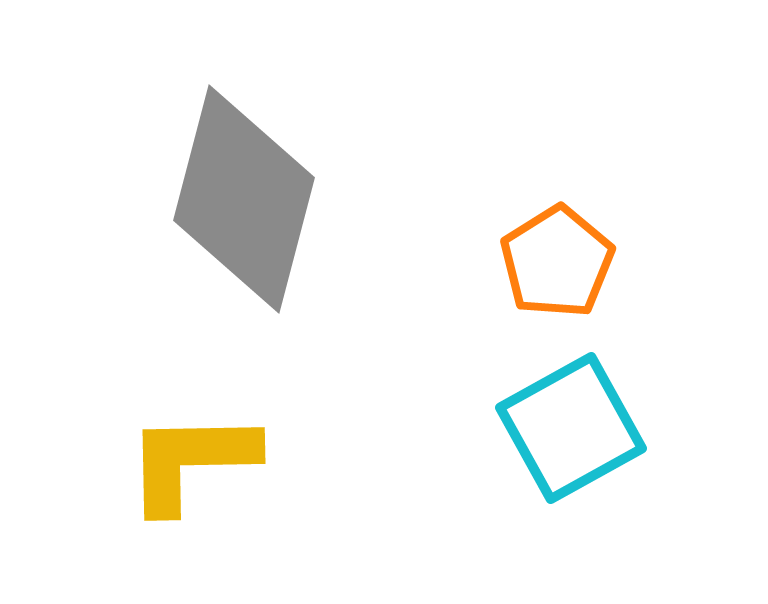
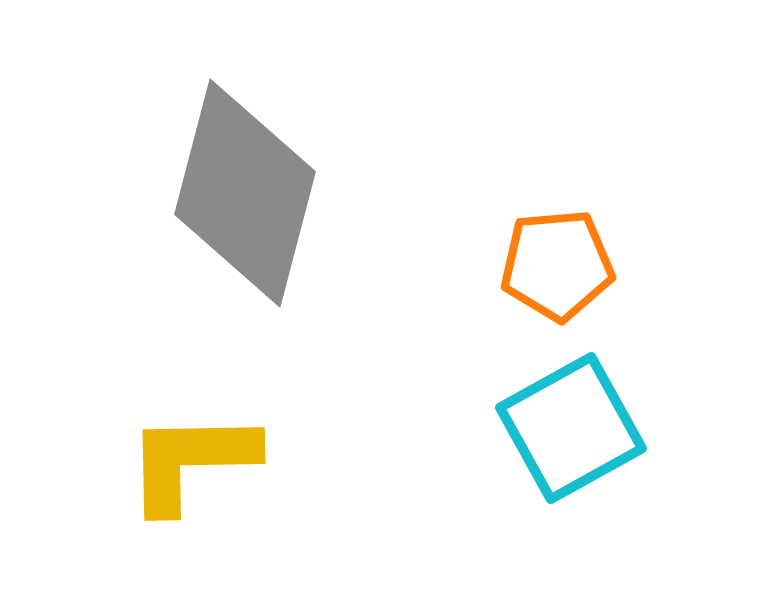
gray diamond: moved 1 px right, 6 px up
orange pentagon: moved 3 px down; rotated 27 degrees clockwise
